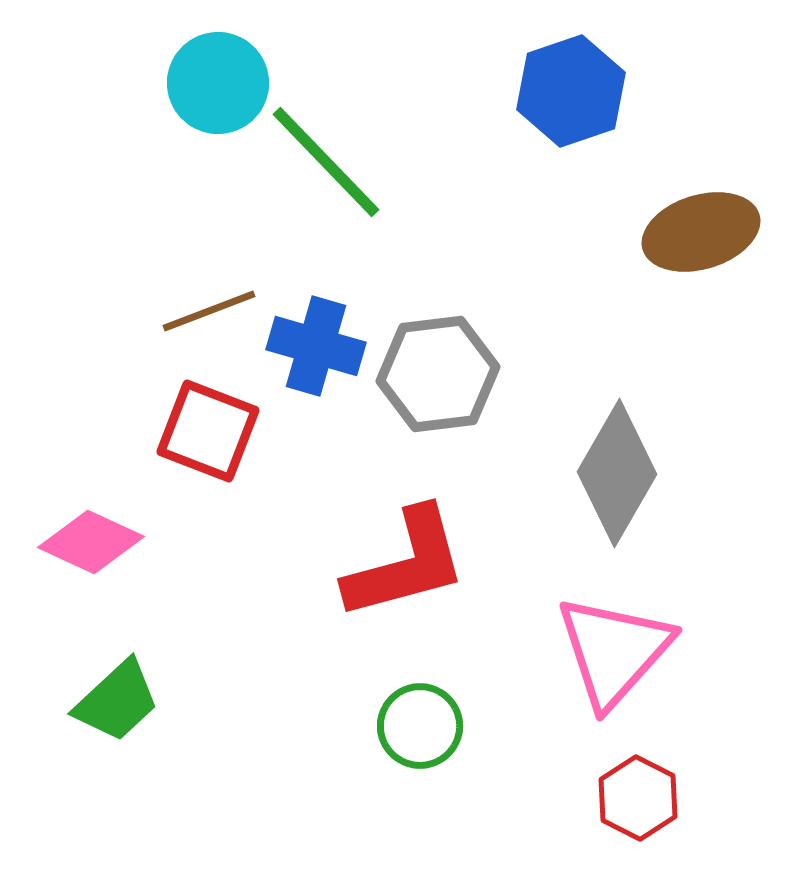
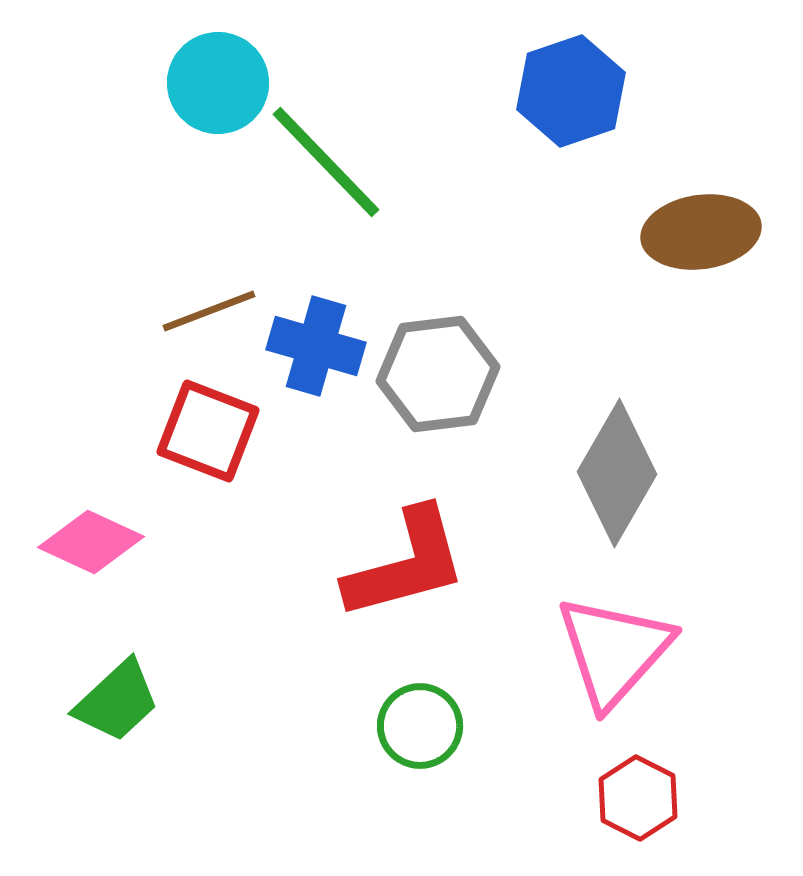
brown ellipse: rotated 9 degrees clockwise
